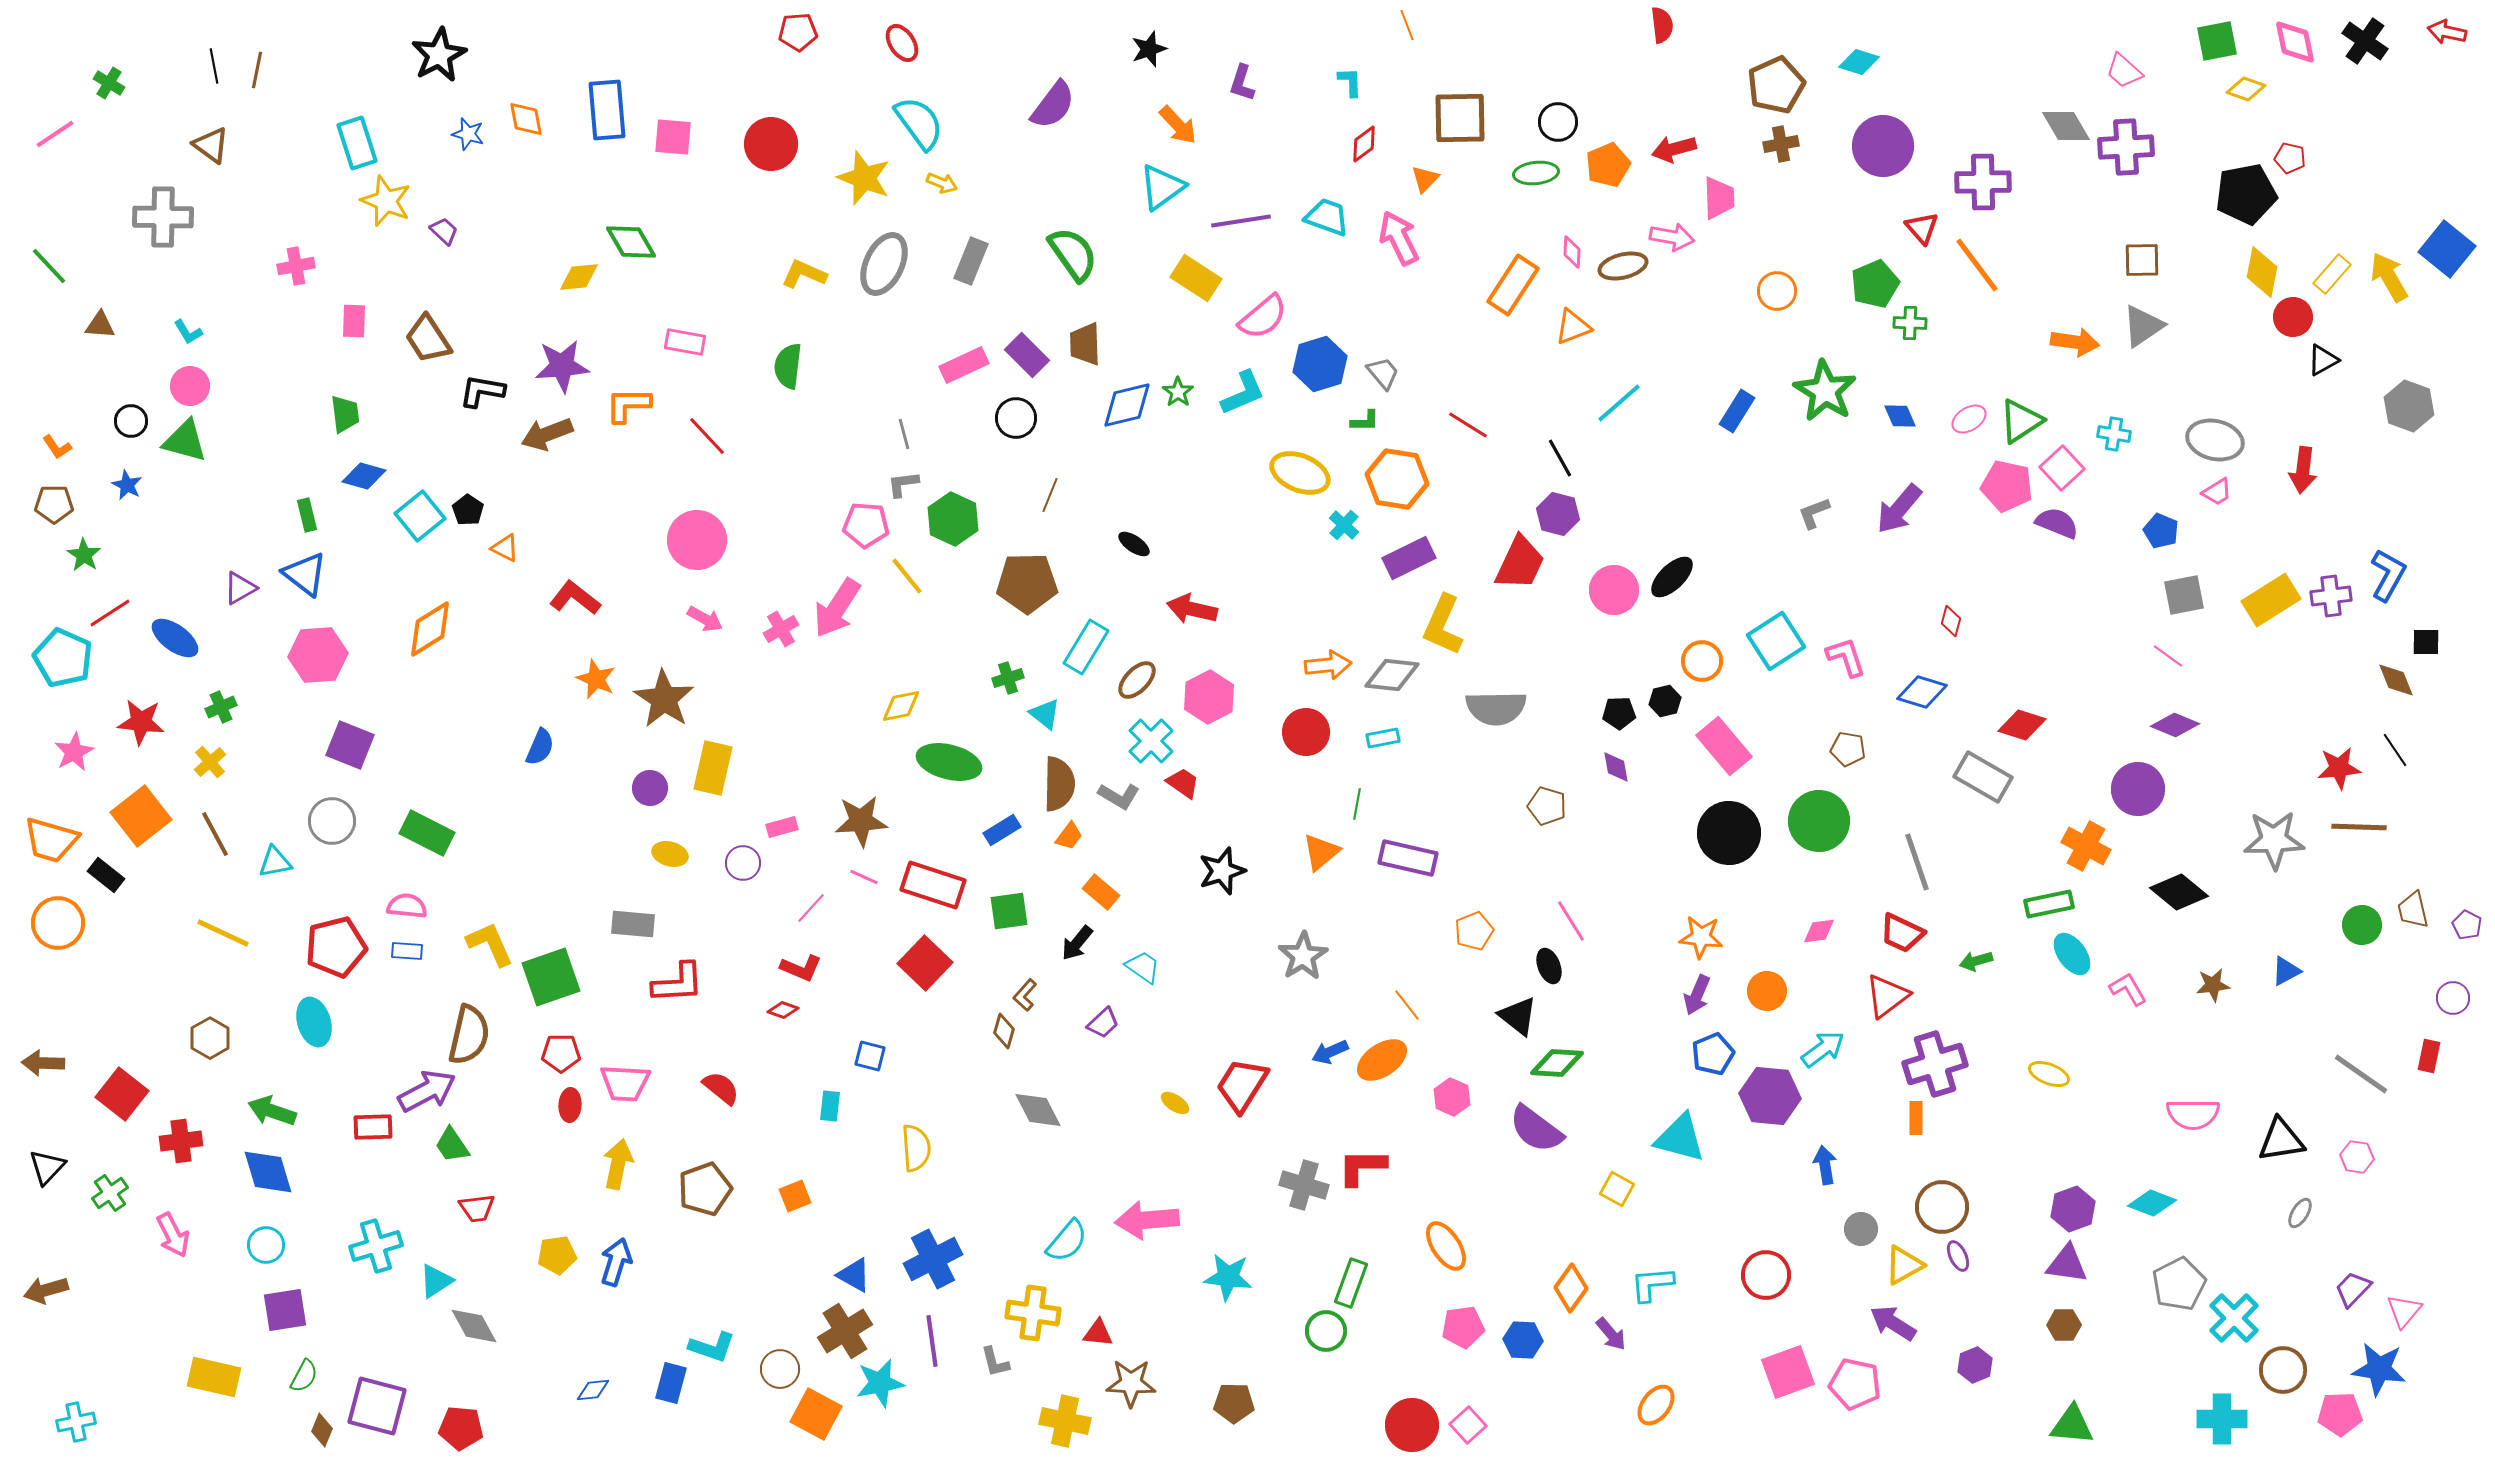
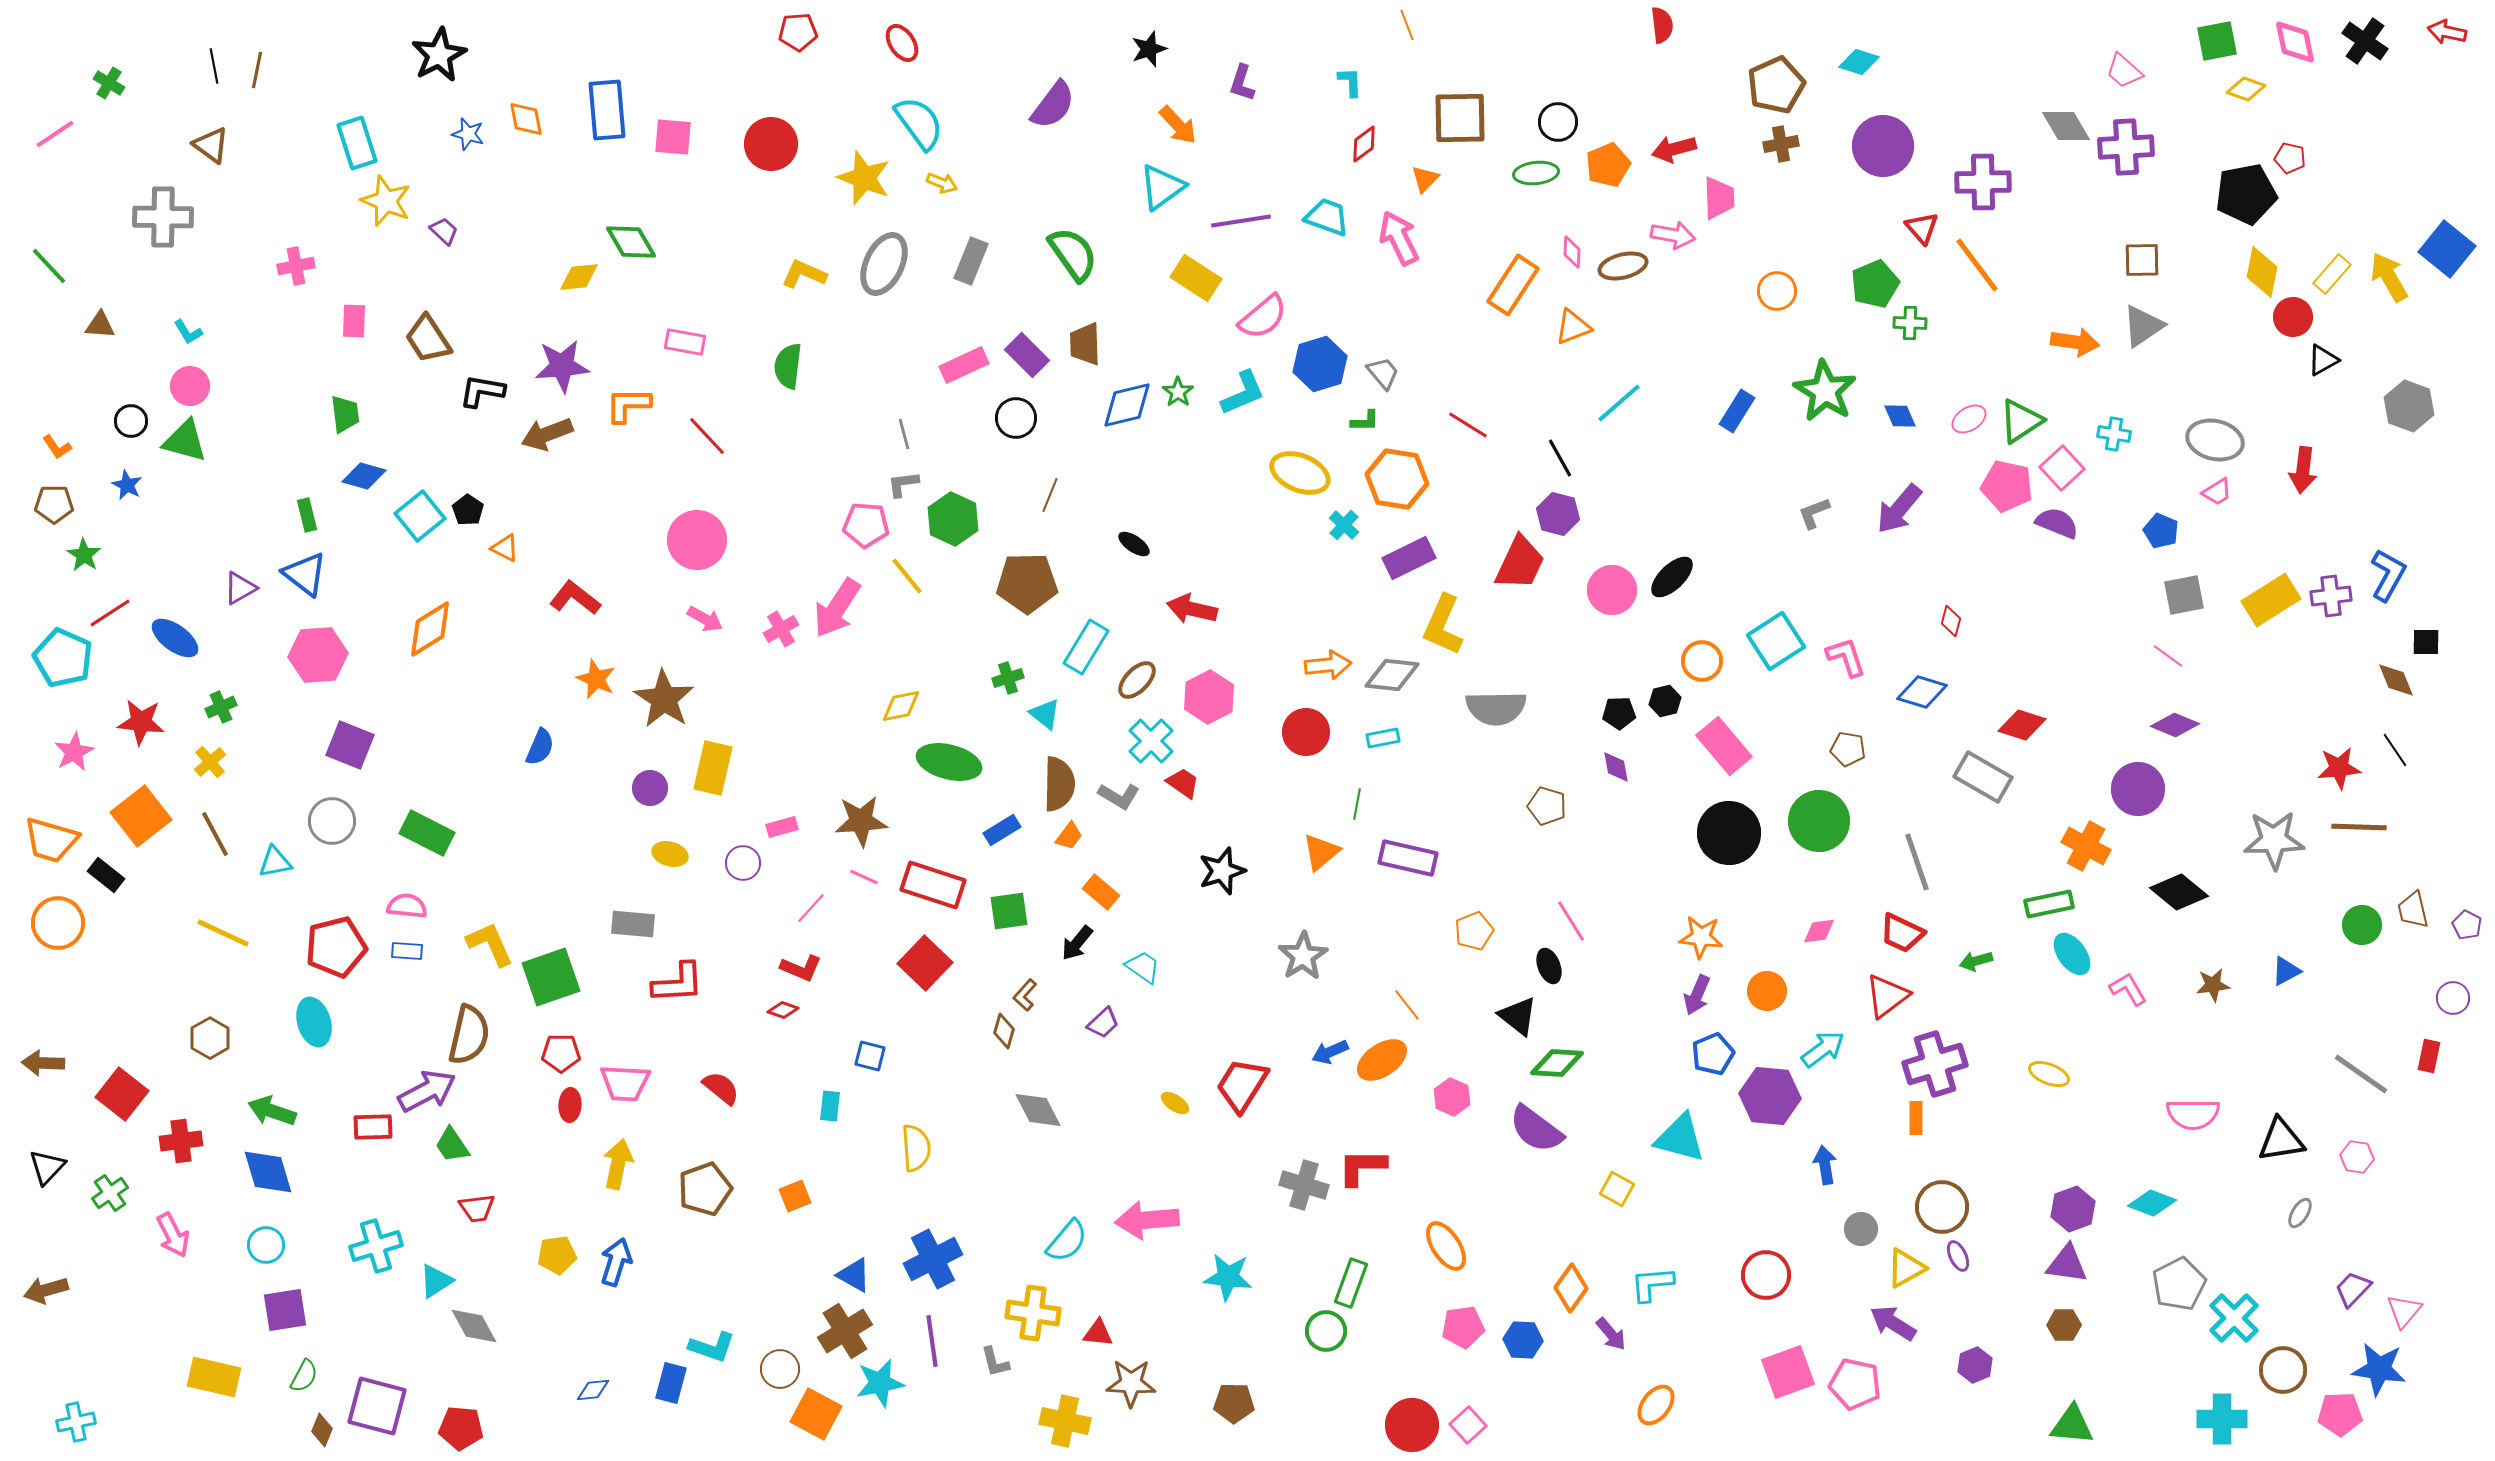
pink arrow at (1672, 237): moved 1 px right, 2 px up
pink circle at (1614, 590): moved 2 px left
yellow triangle at (1904, 1265): moved 2 px right, 3 px down
